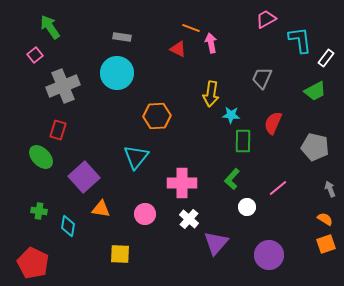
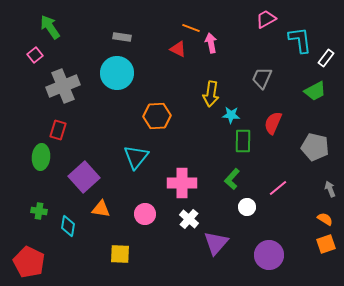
green ellipse: rotated 50 degrees clockwise
red pentagon: moved 4 px left, 1 px up
